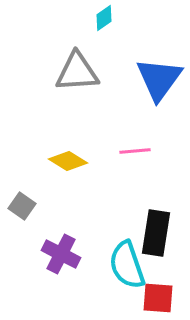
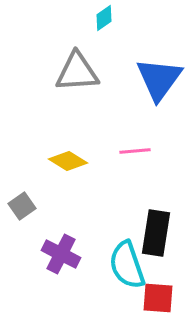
gray square: rotated 20 degrees clockwise
